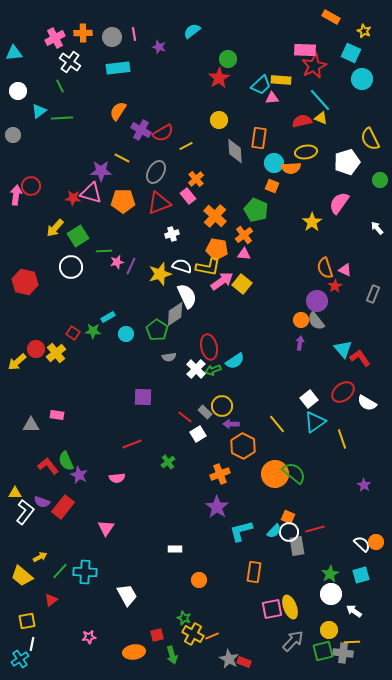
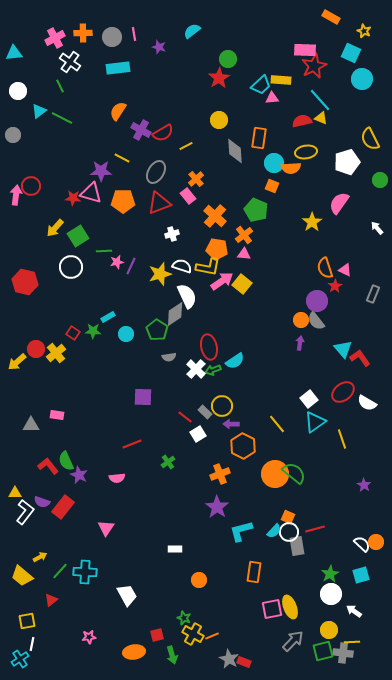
green line at (62, 118): rotated 30 degrees clockwise
